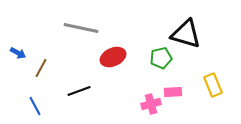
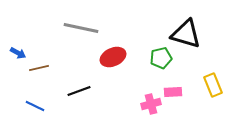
brown line: moved 2 px left; rotated 48 degrees clockwise
blue line: rotated 36 degrees counterclockwise
